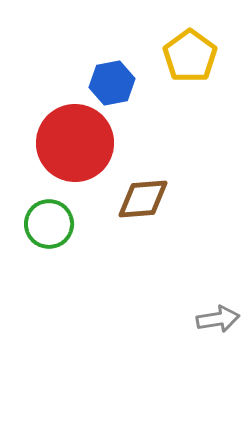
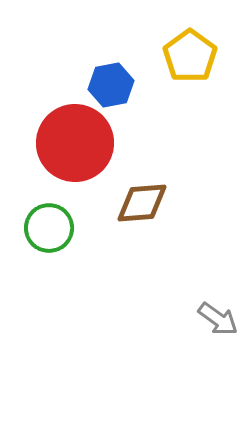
blue hexagon: moved 1 px left, 2 px down
brown diamond: moved 1 px left, 4 px down
green circle: moved 4 px down
gray arrow: rotated 45 degrees clockwise
